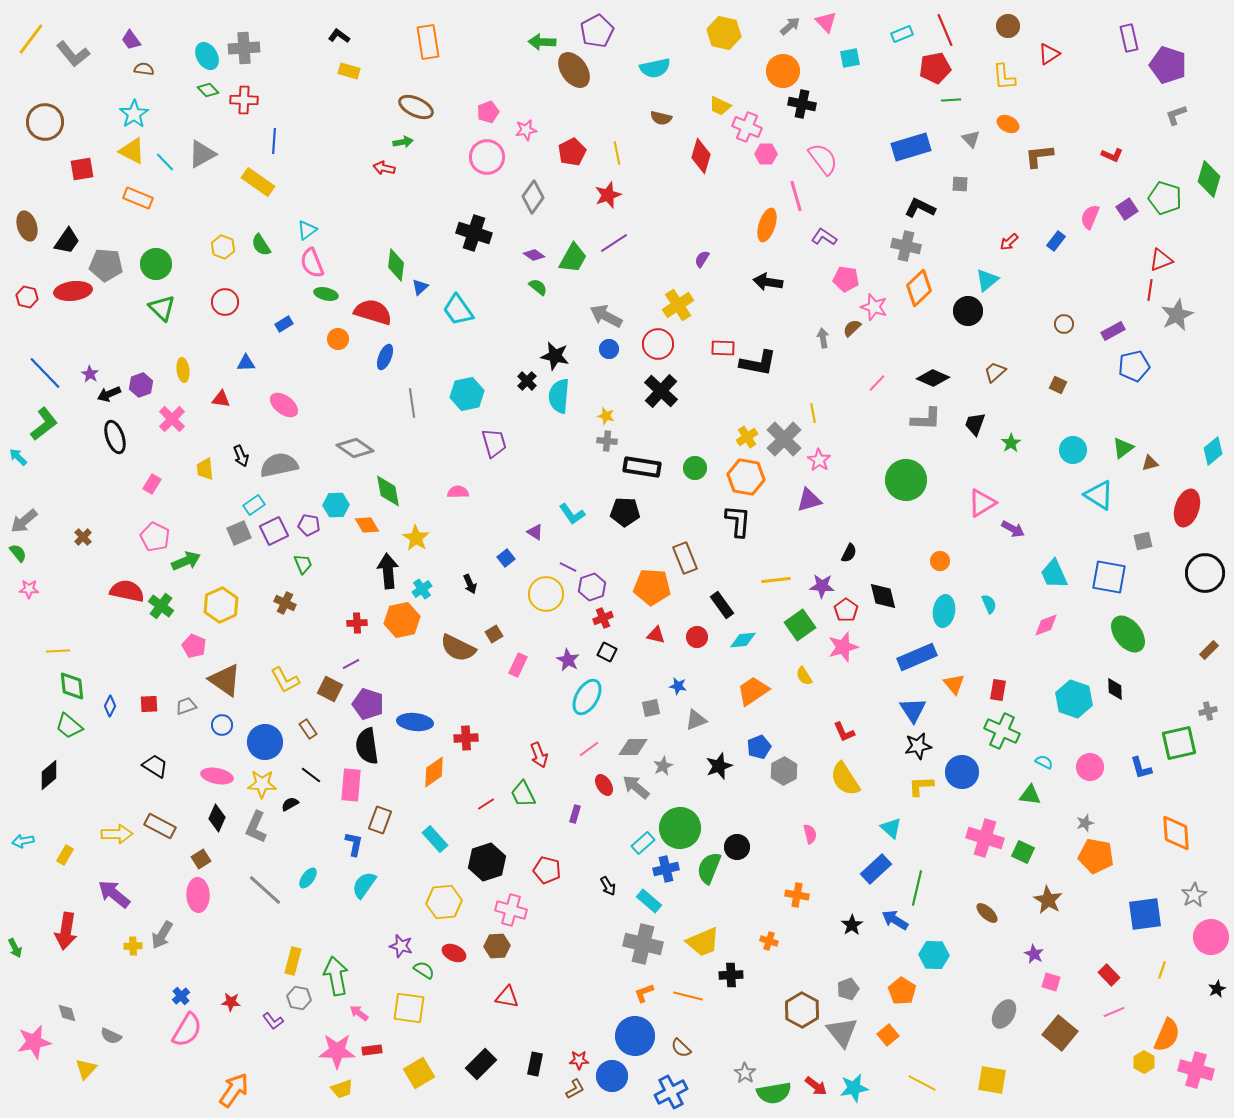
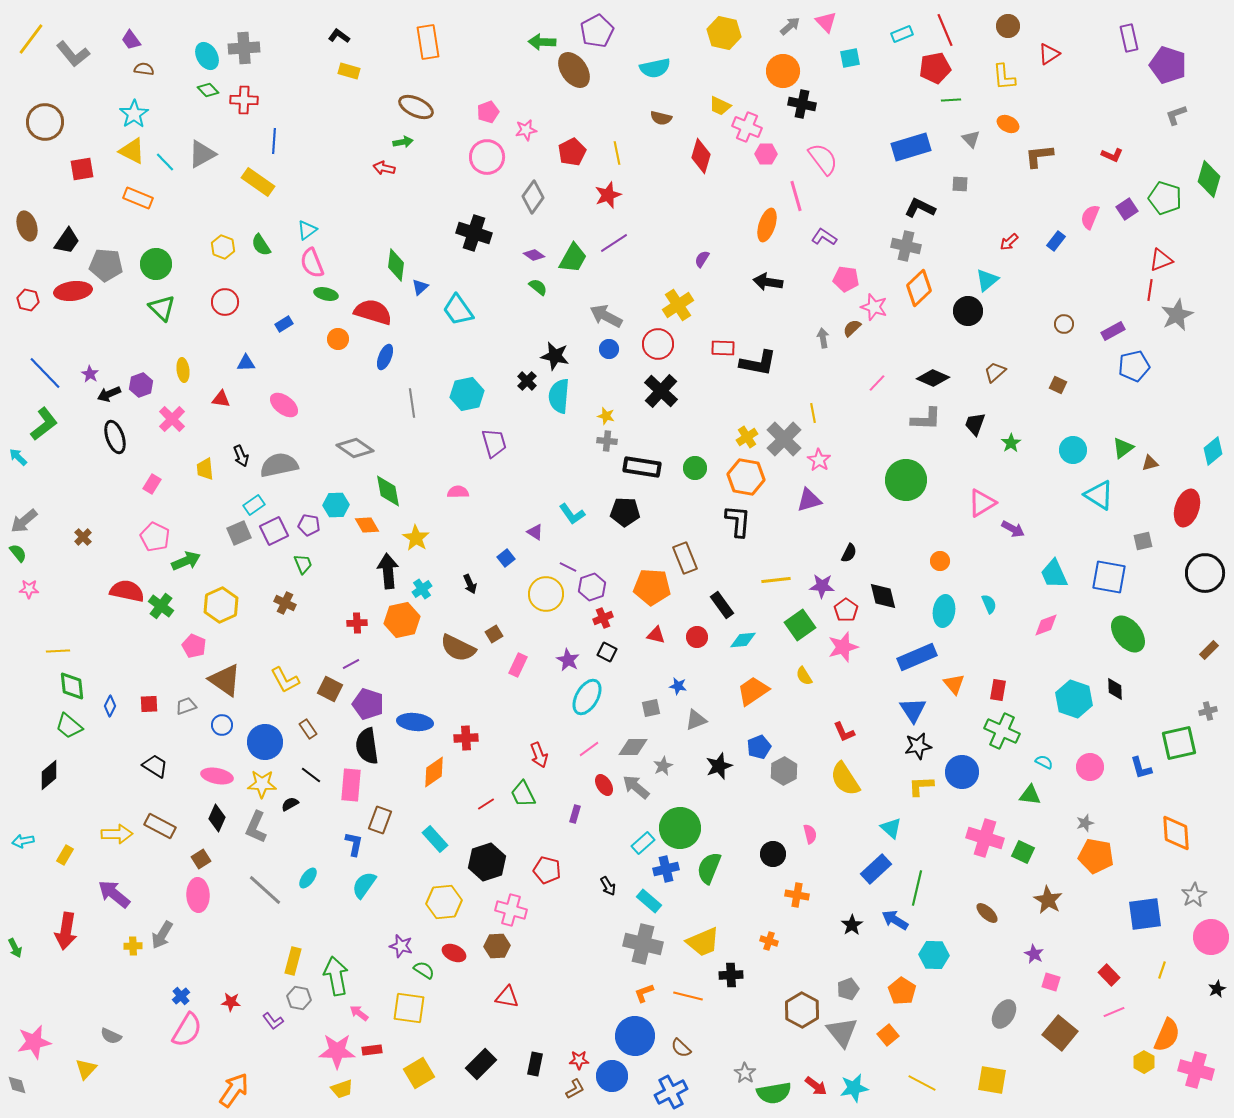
red hexagon at (27, 297): moved 1 px right, 3 px down
black circle at (737, 847): moved 36 px right, 7 px down
gray diamond at (67, 1013): moved 50 px left, 72 px down
